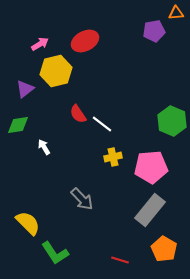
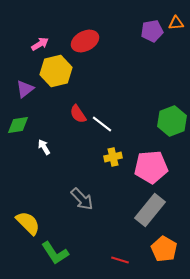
orange triangle: moved 10 px down
purple pentagon: moved 2 px left
green hexagon: rotated 16 degrees clockwise
